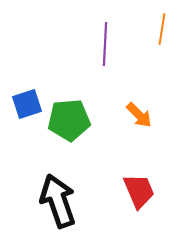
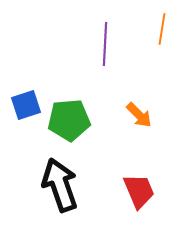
blue square: moved 1 px left, 1 px down
black arrow: moved 2 px right, 16 px up
